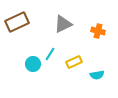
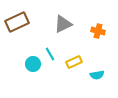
cyan line: rotated 64 degrees counterclockwise
